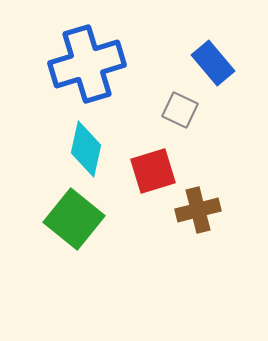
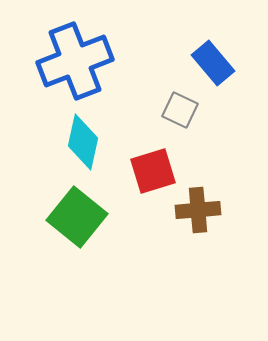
blue cross: moved 12 px left, 3 px up; rotated 4 degrees counterclockwise
cyan diamond: moved 3 px left, 7 px up
brown cross: rotated 9 degrees clockwise
green square: moved 3 px right, 2 px up
